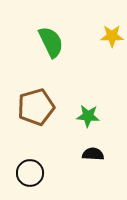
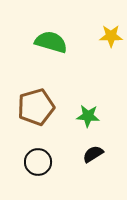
yellow star: moved 1 px left
green semicircle: rotated 48 degrees counterclockwise
black semicircle: rotated 35 degrees counterclockwise
black circle: moved 8 px right, 11 px up
